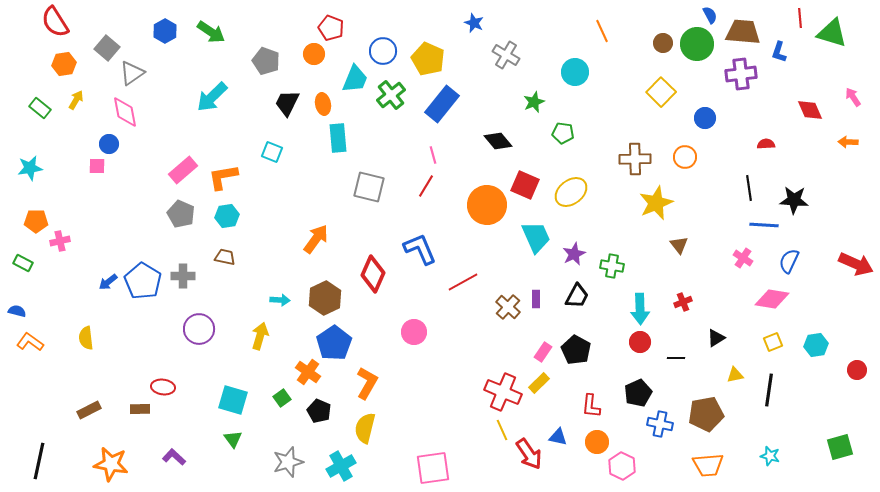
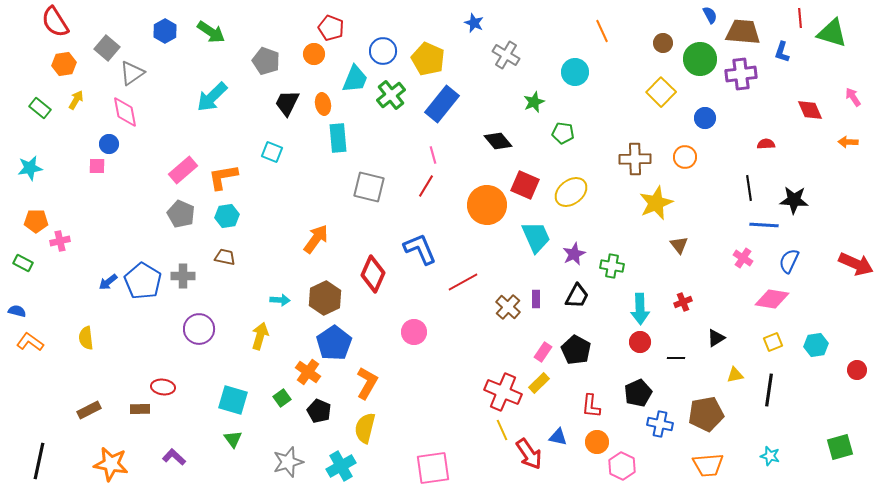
green circle at (697, 44): moved 3 px right, 15 px down
blue L-shape at (779, 52): moved 3 px right
